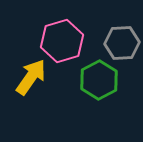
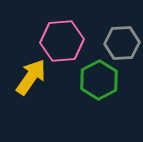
pink hexagon: rotated 12 degrees clockwise
